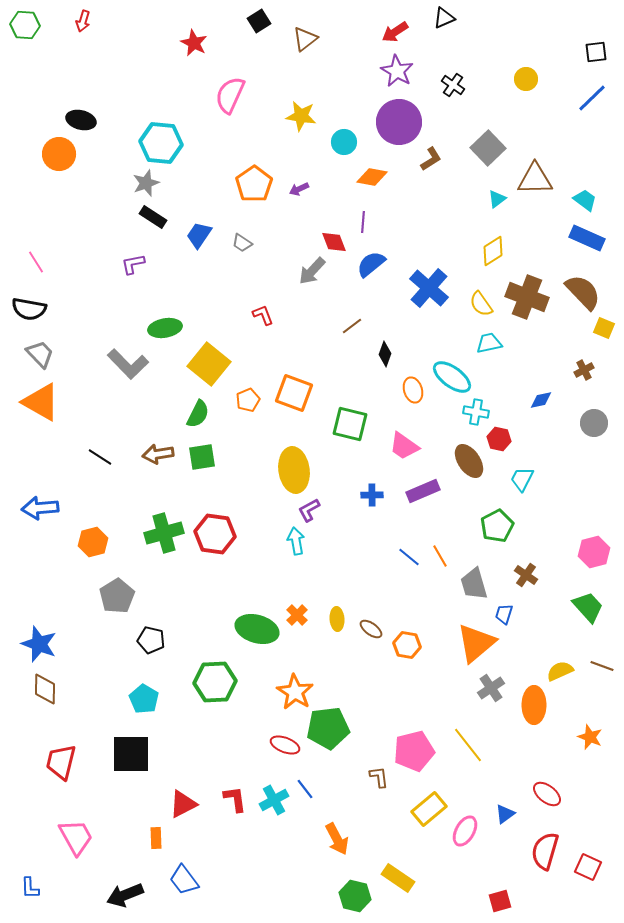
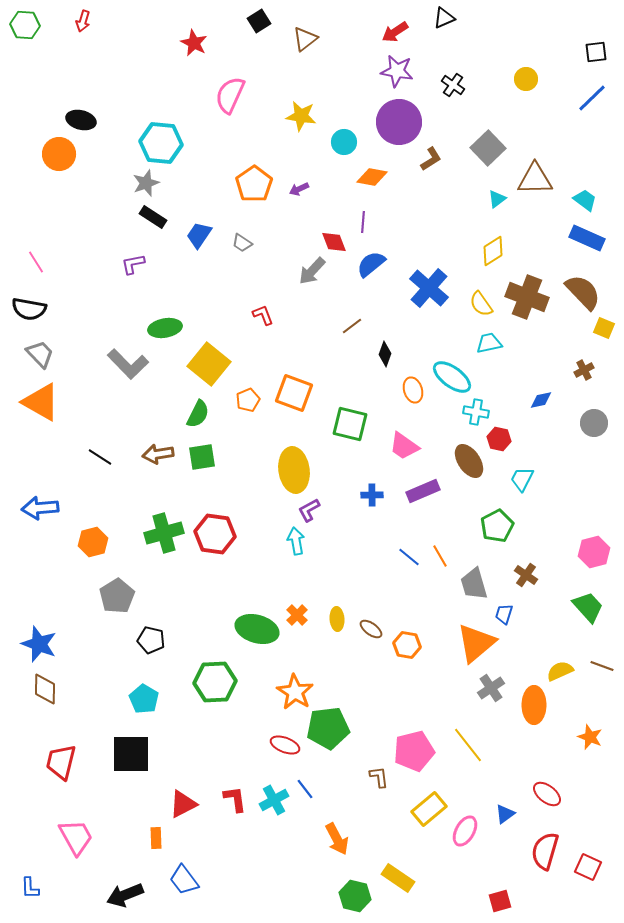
purple star at (397, 71): rotated 20 degrees counterclockwise
